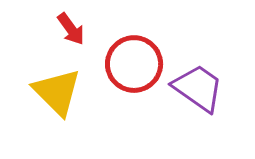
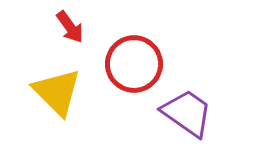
red arrow: moved 1 px left, 2 px up
purple trapezoid: moved 11 px left, 25 px down
